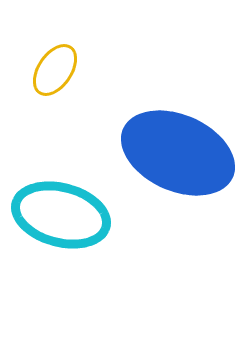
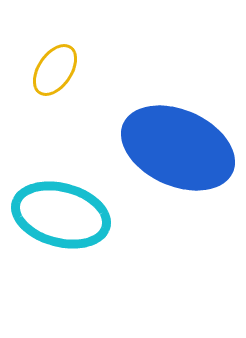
blue ellipse: moved 5 px up
